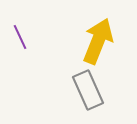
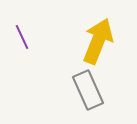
purple line: moved 2 px right
